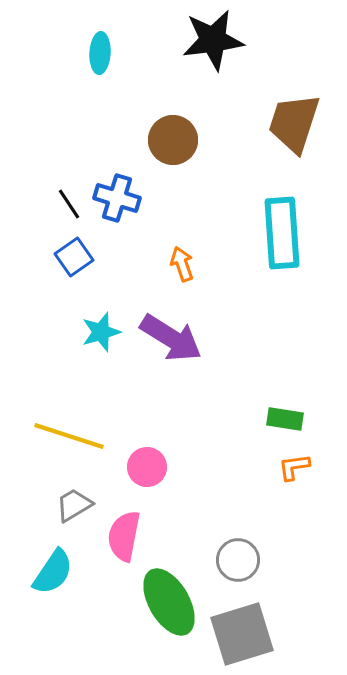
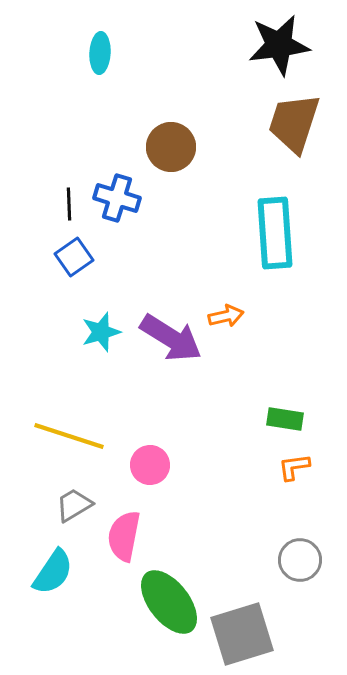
black star: moved 66 px right, 5 px down
brown circle: moved 2 px left, 7 px down
black line: rotated 32 degrees clockwise
cyan rectangle: moved 7 px left
orange arrow: moved 44 px right, 52 px down; rotated 96 degrees clockwise
pink circle: moved 3 px right, 2 px up
gray circle: moved 62 px right
green ellipse: rotated 8 degrees counterclockwise
